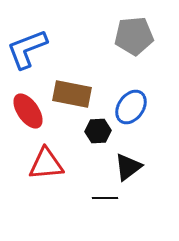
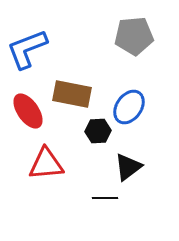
blue ellipse: moved 2 px left
